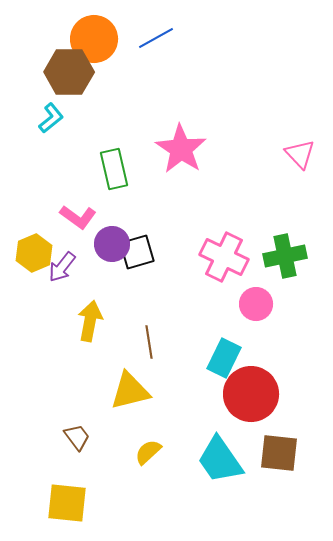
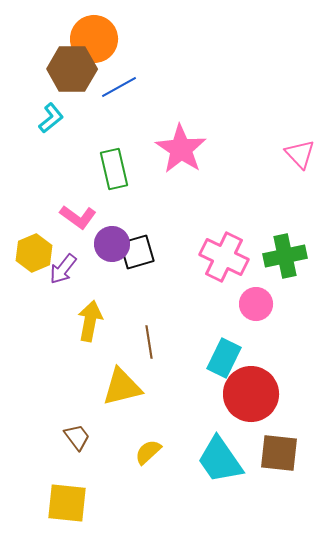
blue line: moved 37 px left, 49 px down
brown hexagon: moved 3 px right, 3 px up
purple arrow: moved 1 px right, 2 px down
yellow triangle: moved 8 px left, 4 px up
